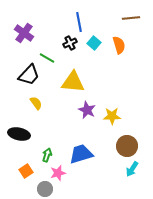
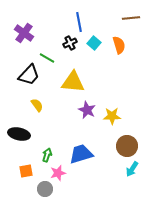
yellow semicircle: moved 1 px right, 2 px down
orange square: rotated 24 degrees clockwise
